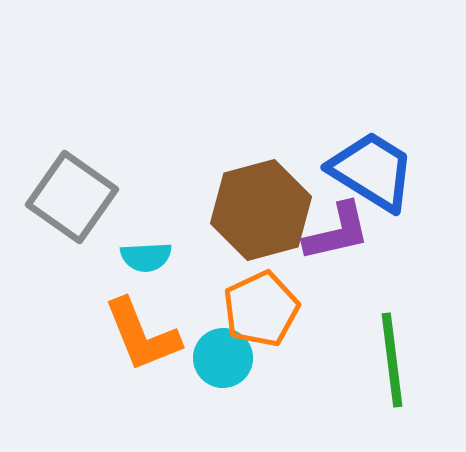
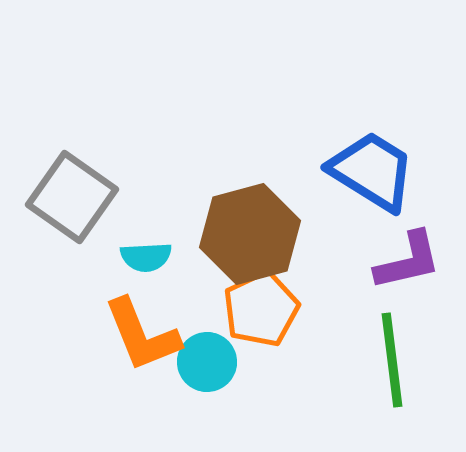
brown hexagon: moved 11 px left, 24 px down
purple L-shape: moved 71 px right, 29 px down
cyan circle: moved 16 px left, 4 px down
